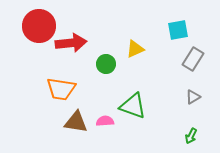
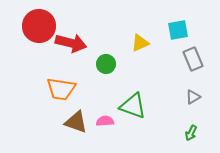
red arrow: rotated 20 degrees clockwise
yellow triangle: moved 5 px right, 6 px up
gray rectangle: rotated 55 degrees counterclockwise
brown triangle: rotated 10 degrees clockwise
green arrow: moved 3 px up
